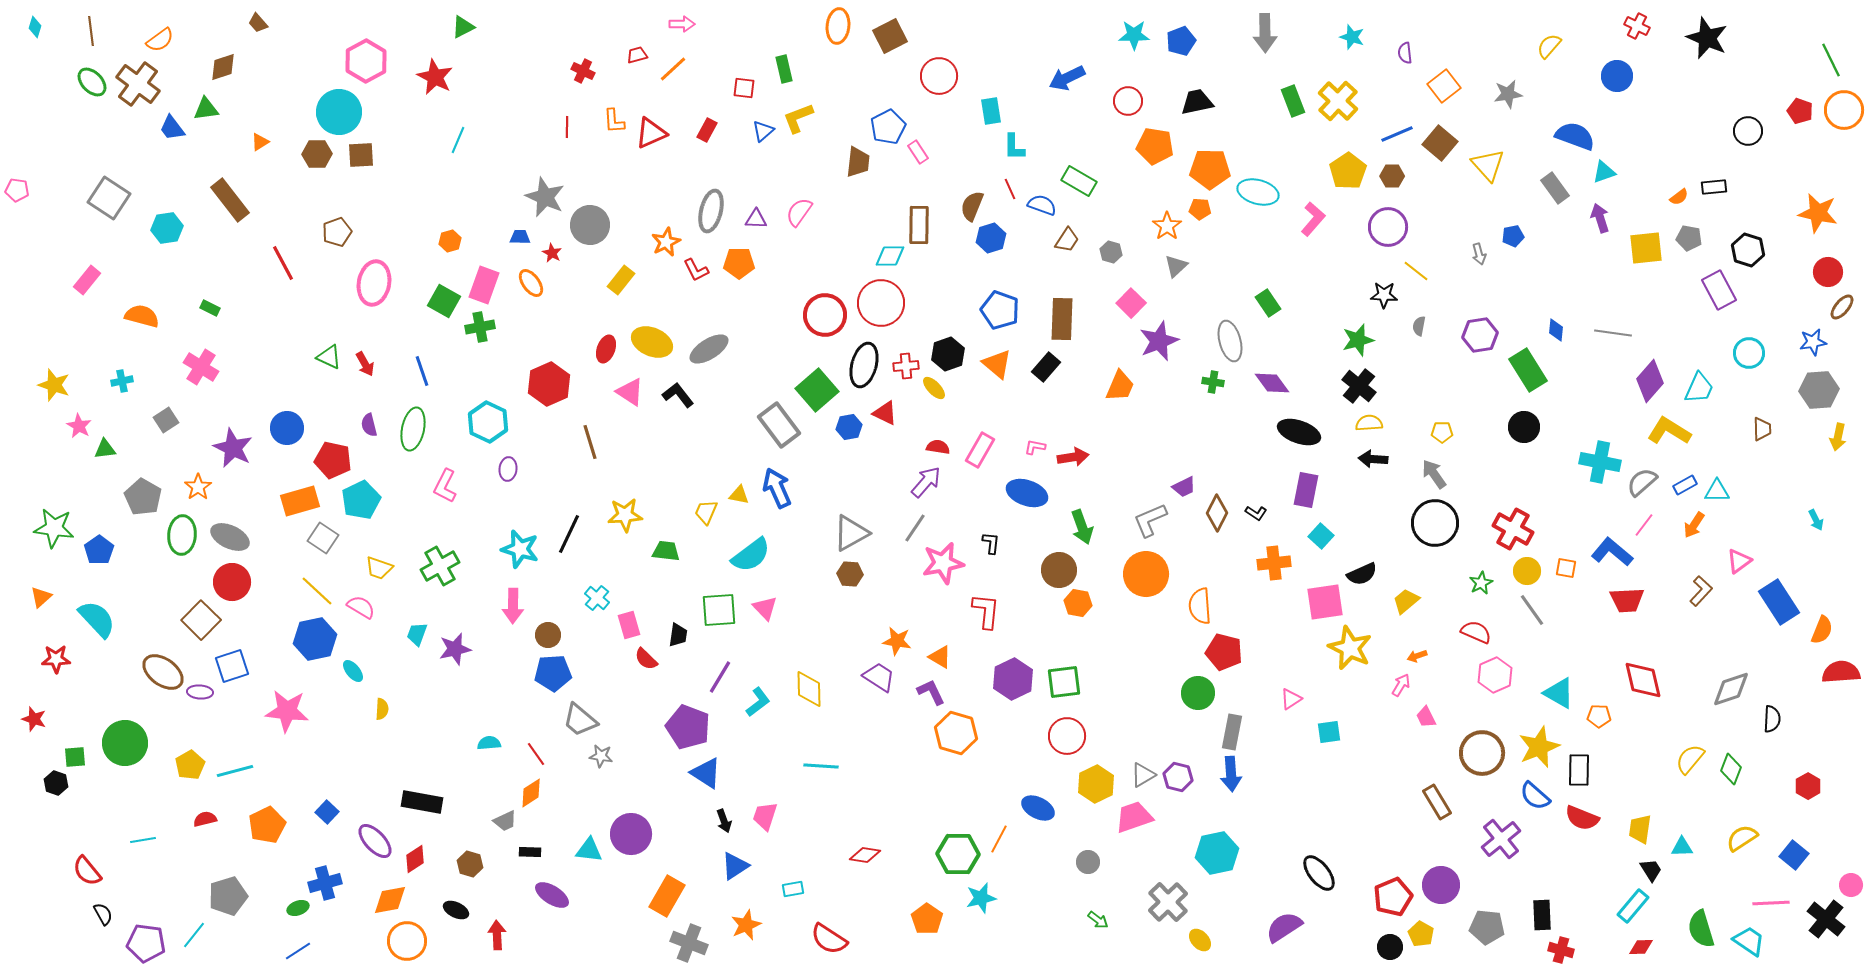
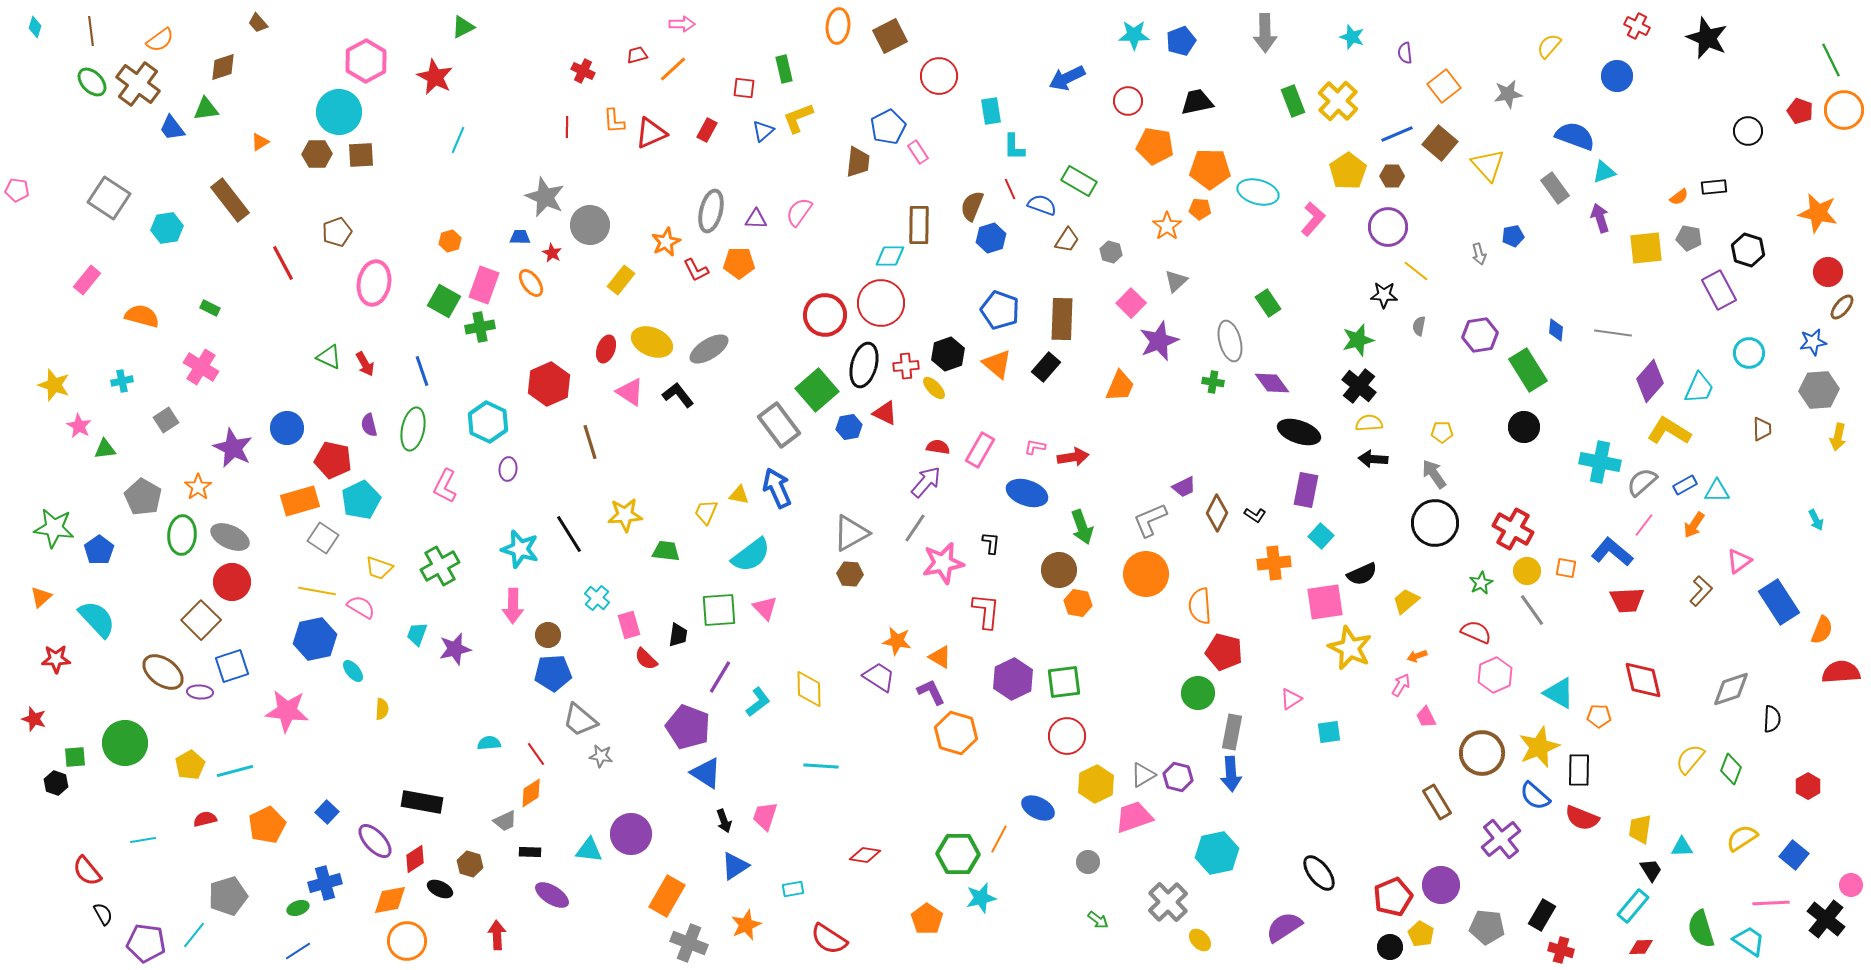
gray triangle at (1176, 266): moved 15 px down
black L-shape at (1256, 513): moved 1 px left, 2 px down
black line at (569, 534): rotated 57 degrees counterclockwise
yellow line at (317, 591): rotated 33 degrees counterclockwise
black ellipse at (456, 910): moved 16 px left, 21 px up
black rectangle at (1542, 915): rotated 32 degrees clockwise
